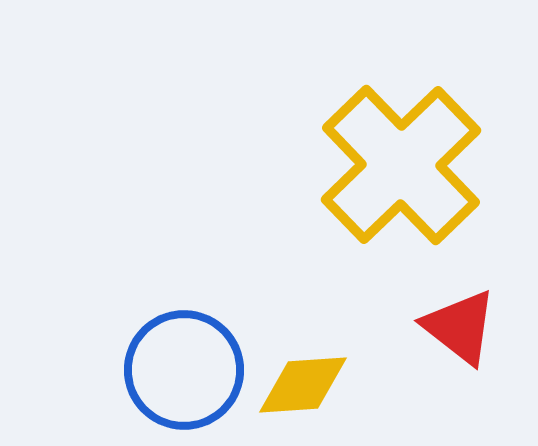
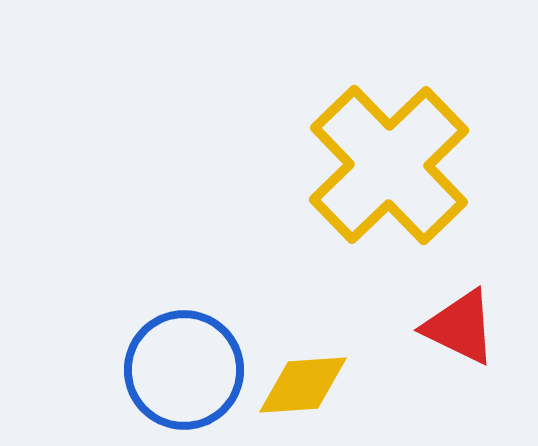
yellow cross: moved 12 px left
red triangle: rotated 12 degrees counterclockwise
